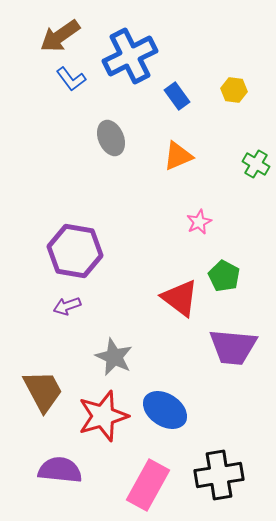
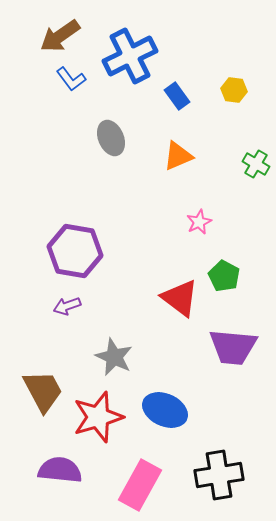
blue ellipse: rotated 9 degrees counterclockwise
red star: moved 5 px left, 1 px down
pink rectangle: moved 8 px left
